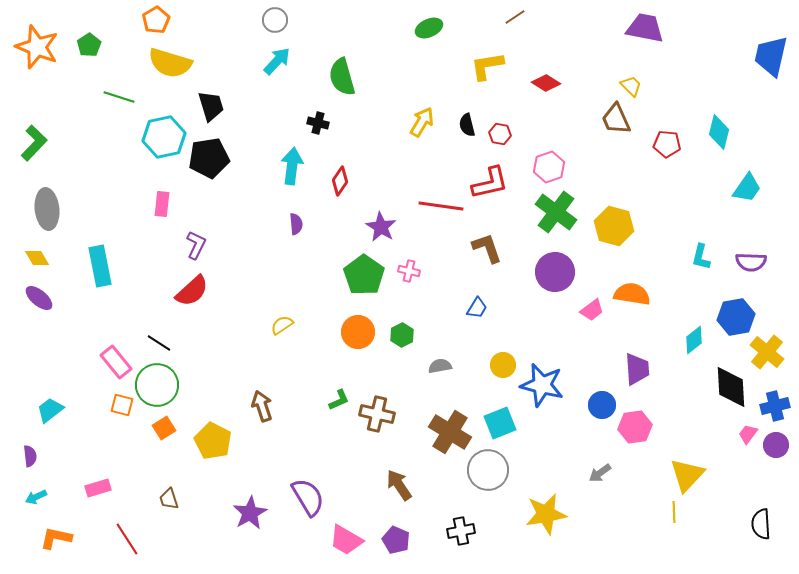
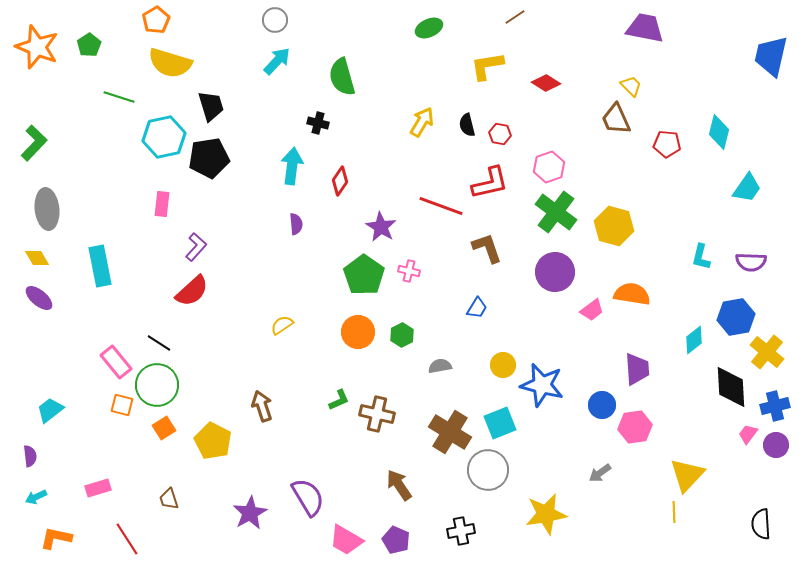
red line at (441, 206): rotated 12 degrees clockwise
purple L-shape at (196, 245): moved 2 px down; rotated 16 degrees clockwise
